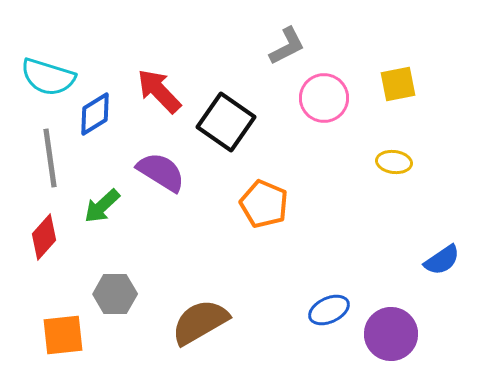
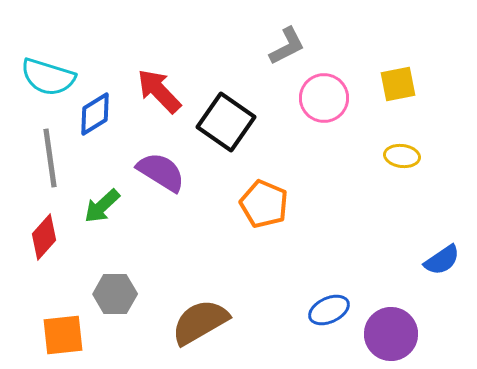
yellow ellipse: moved 8 px right, 6 px up
